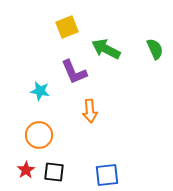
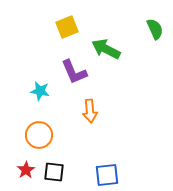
green semicircle: moved 20 px up
